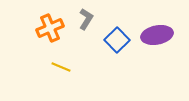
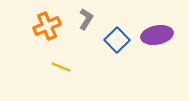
orange cross: moved 3 px left, 2 px up
